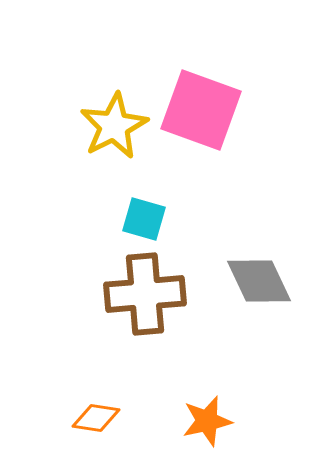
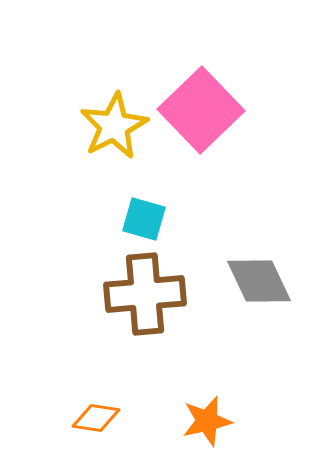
pink square: rotated 26 degrees clockwise
